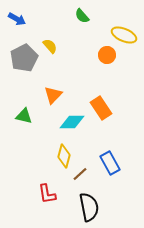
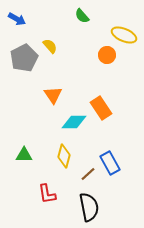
orange triangle: rotated 18 degrees counterclockwise
green triangle: moved 39 px down; rotated 12 degrees counterclockwise
cyan diamond: moved 2 px right
brown line: moved 8 px right
